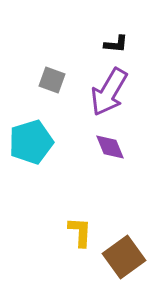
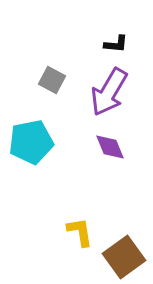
gray square: rotated 8 degrees clockwise
cyan pentagon: rotated 6 degrees clockwise
yellow L-shape: rotated 12 degrees counterclockwise
